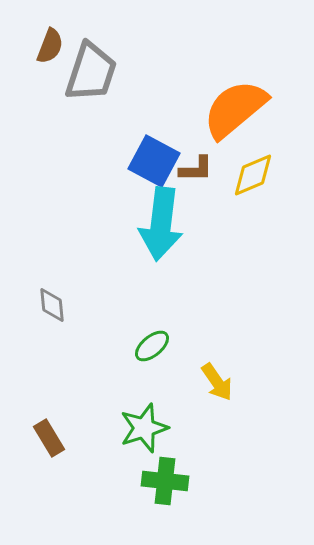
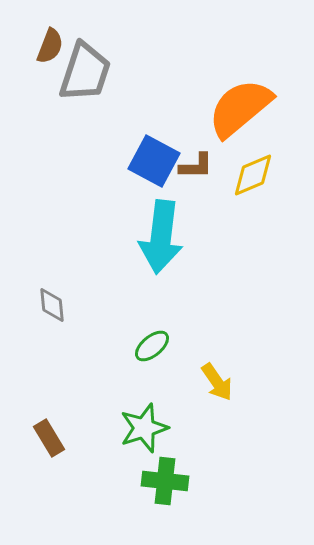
gray trapezoid: moved 6 px left
orange semicircle: moved 5 px right, 1 px up
brown L-shape: moved 3 px up
cyan arrow: moved 13 px down
